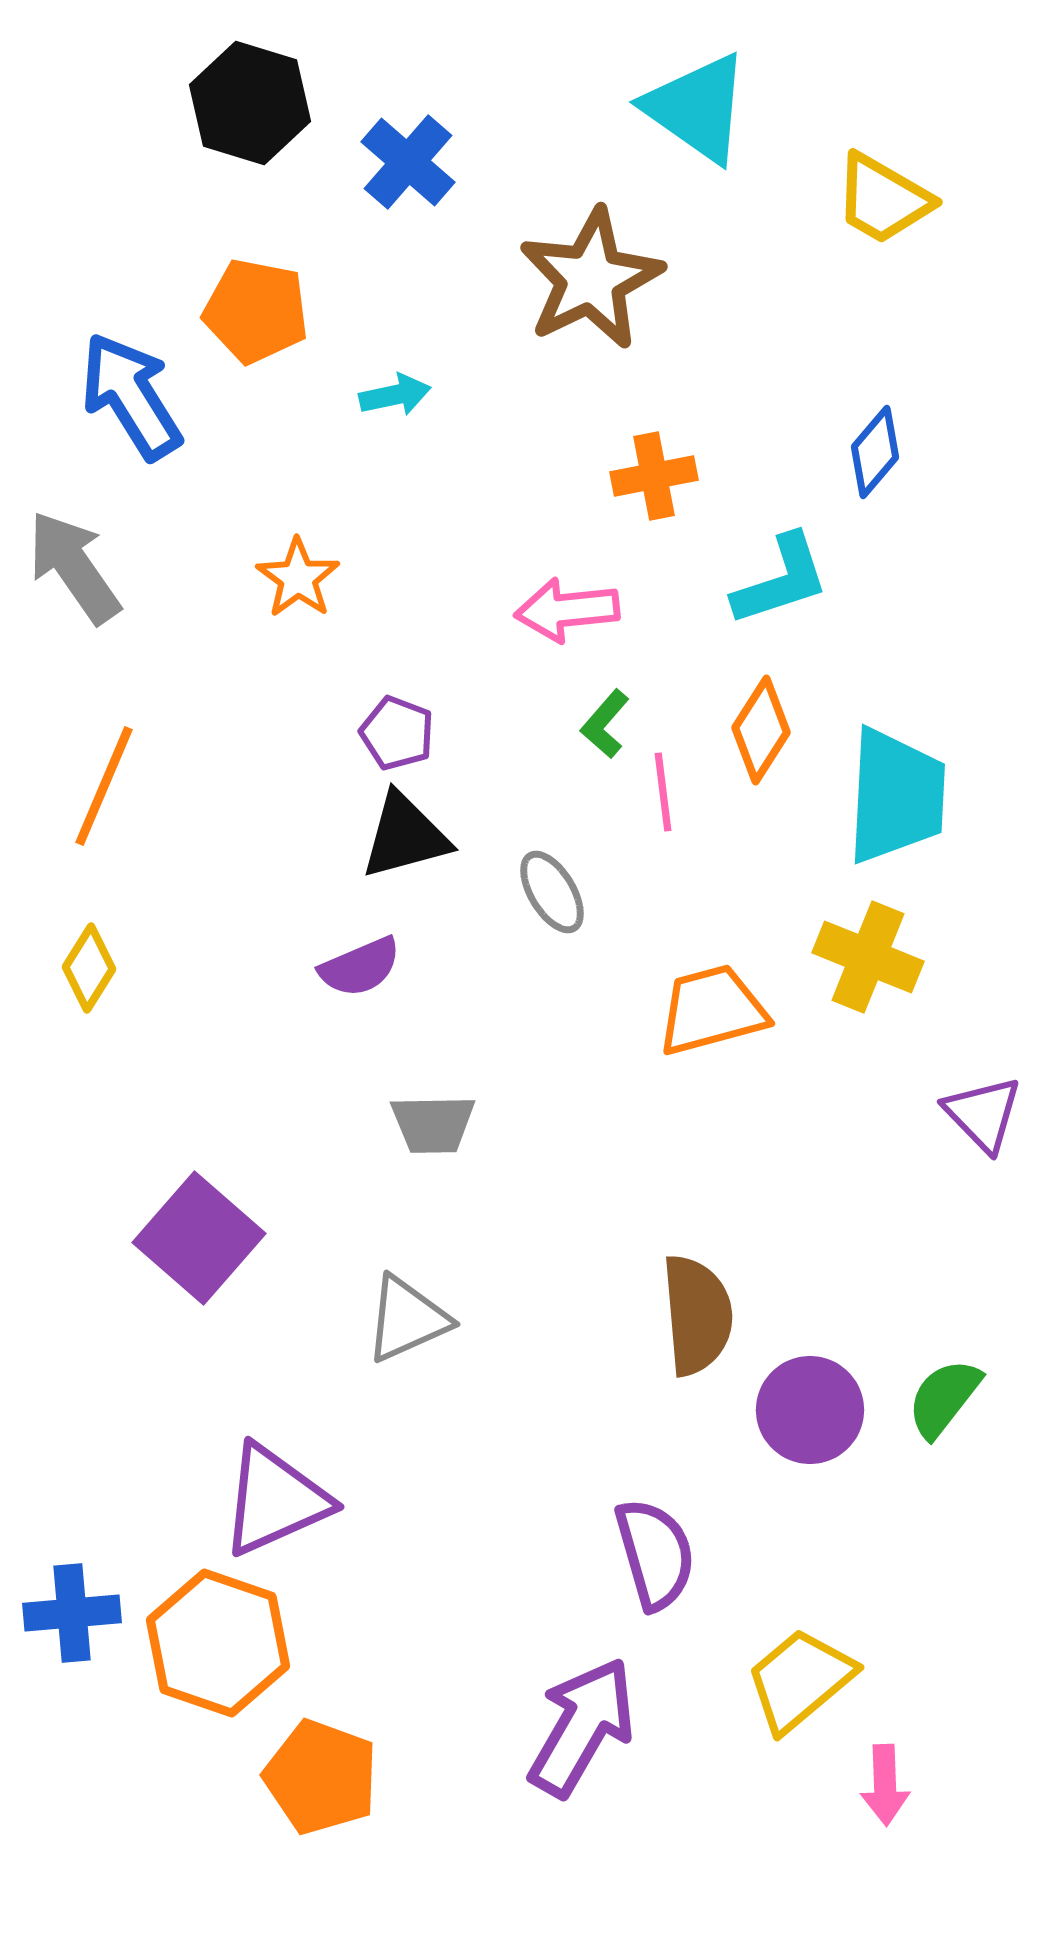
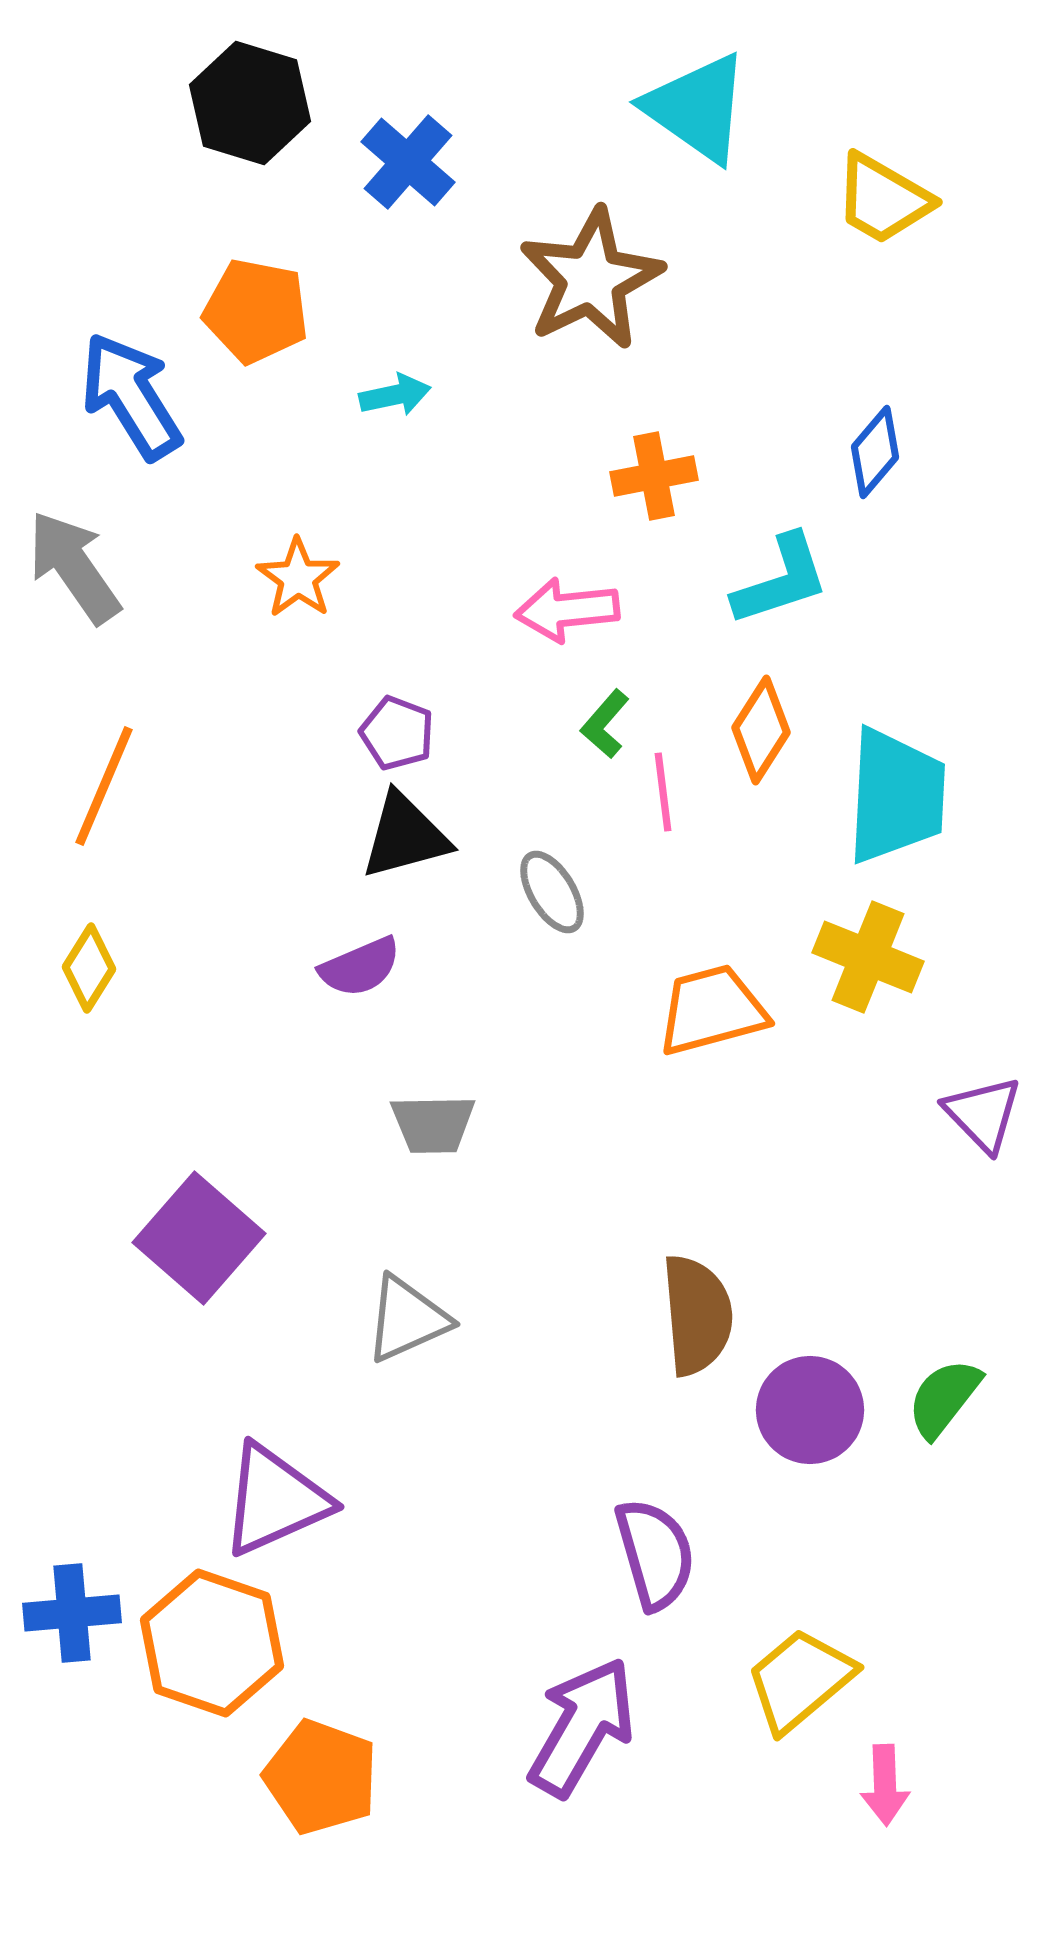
orange hexagon at (218, 1643): moved 6 px left
